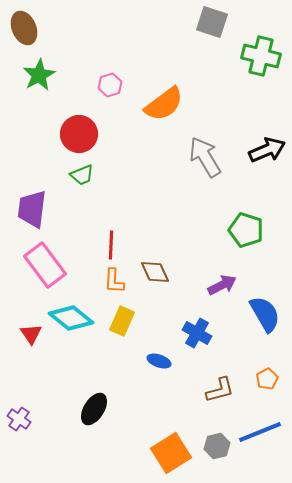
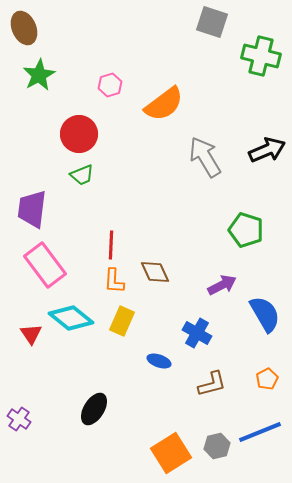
brown L-shape: moved 8 px left, 6 px up
